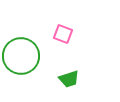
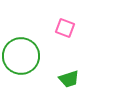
pink square: moved 2 px right, 6 px up
